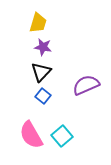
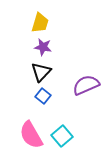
yellow trapezoid: moved 2 px right
